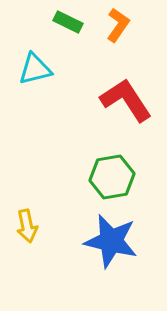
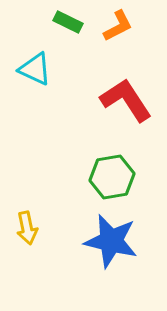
orange L-shape: moved 1 px down; rotated 28 degrees clockwise
cyan triangle: rotated 39 degrees clockwise
yellow arrow: moved 2 px down
